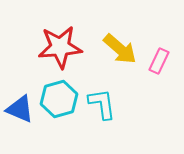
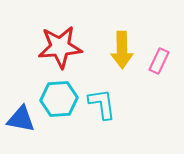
yellow arrow: moved 2 px right, 1 px down; rotated 48 degrees clockwise
cyan hexagon: rotated 12 degrees clockwise
blue triangle: moved 1 px right, 10 px down; rotated 12 degrees counterclockwise
